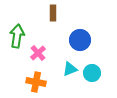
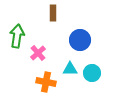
cyan triangle: rotated 21 degrees clockwise
orange cross: moved 10 px right
